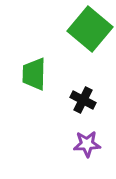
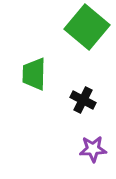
green square: moved 3 px left, 2 px up
purple star: moved 6 px right, 5 px down
